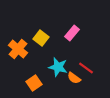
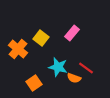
orange semicircle: rotated 16 degrees counterclockwise
